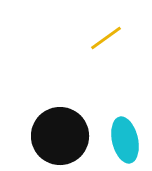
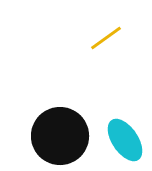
cyan ellipse: rotated 21 degrees counterclockwise
